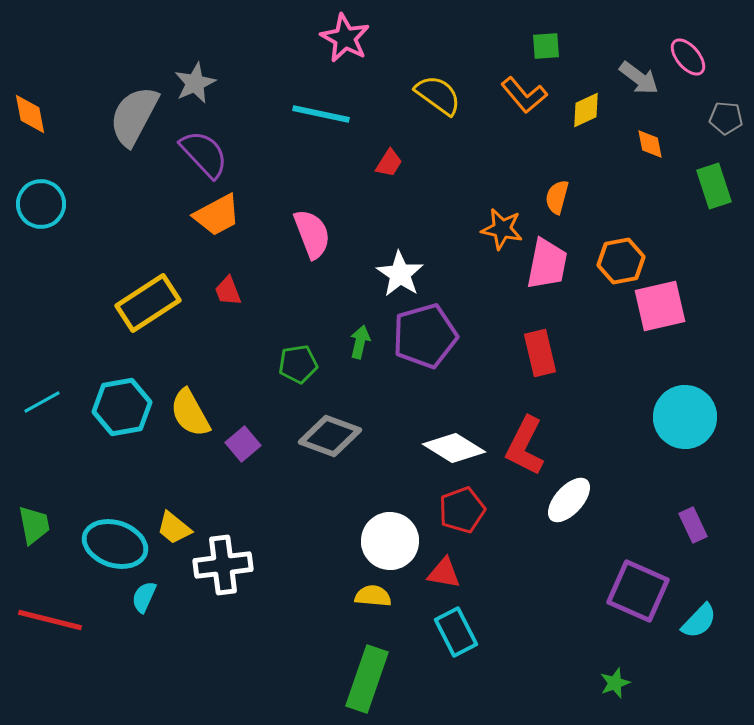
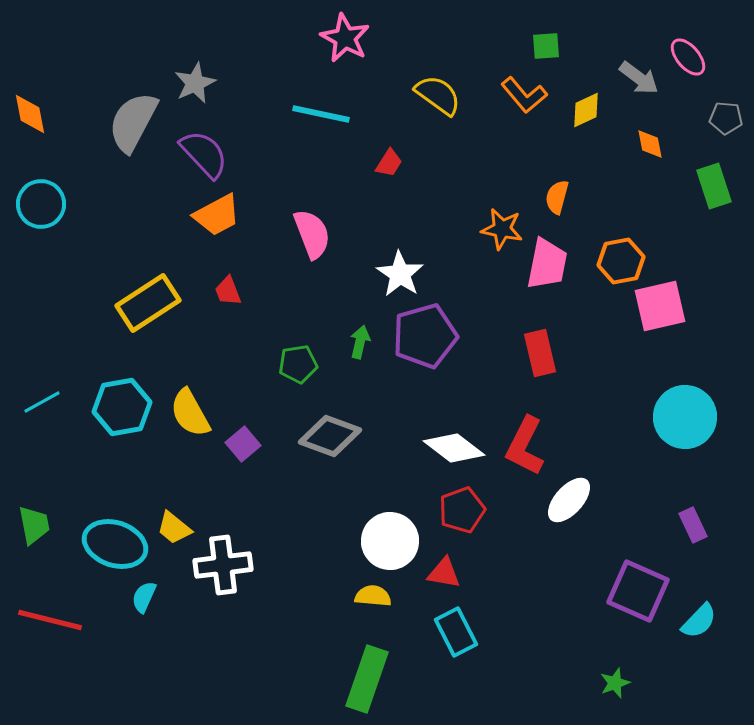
gray semicircle at (134, 116): moved 1 px left, 6 px down
white diamond at (454, 448): rotated 6 degrees clockwise
